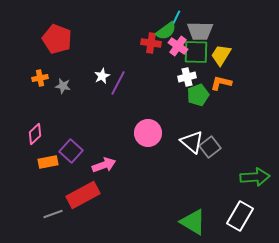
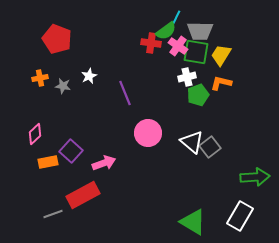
green square: rotated 8 degrees clockwise
white star: moved 13 px left
purple line: moved 7 px right, 10 px down; rotated 50 degrees counterclockwise
pink arrow: moved 2 px up
